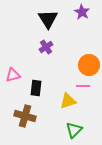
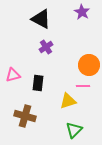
black triangle: moved 7 px left; rotated 30 degrees counterclockwise
black rectangle: moved 2 px right, 5 px up
